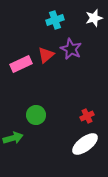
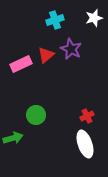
white ellipse: rotated 72 degrees counterclockwise
